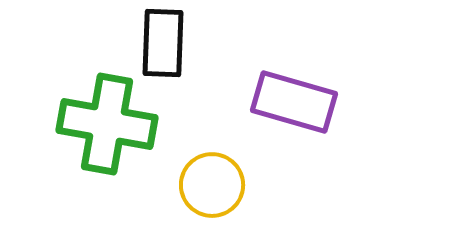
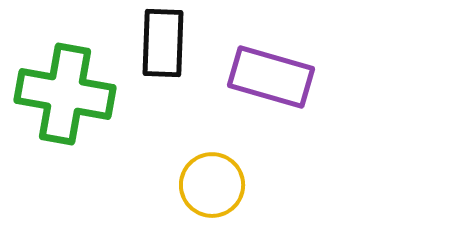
purple rectangle: moved 23 px left, 25 px up
green cross: moved 42 px left, 30 px up
